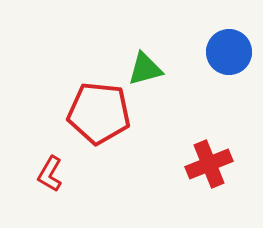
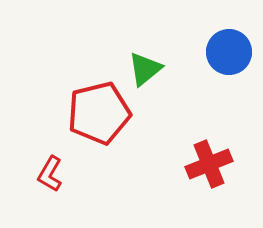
green triangle: rotated 24 degrees counterclockwise
red pentagon: rotated 20 degrees counterclockwise
